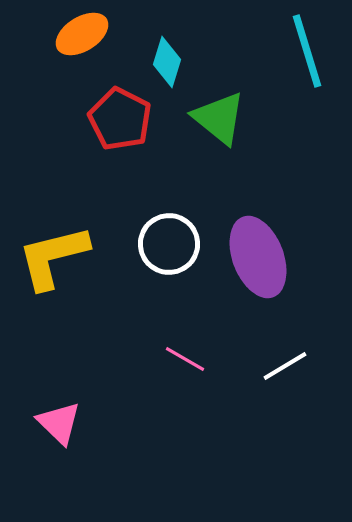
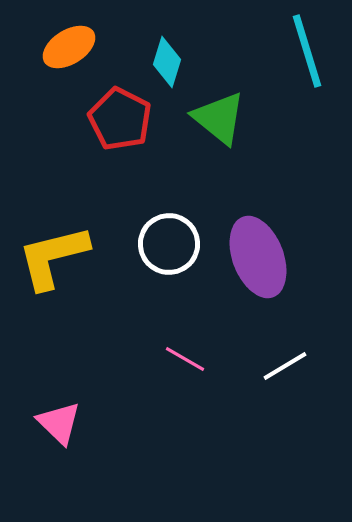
orange ellipse: moved 13 px left, 13 px down
